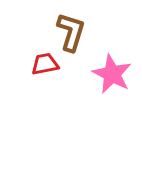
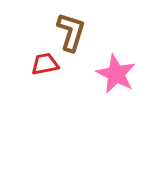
pink star: moved 4 px right
